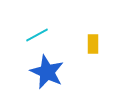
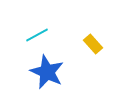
yellow rectangle: rotated 42 degrees counterclockwise
